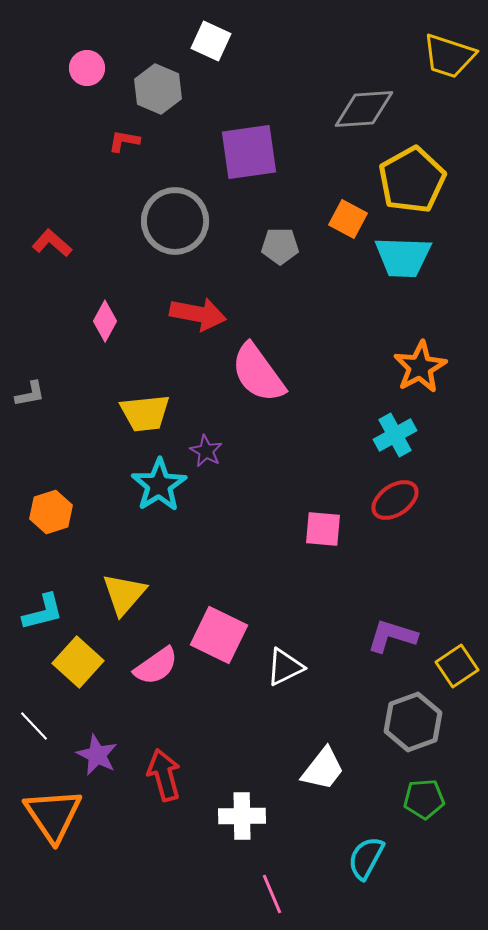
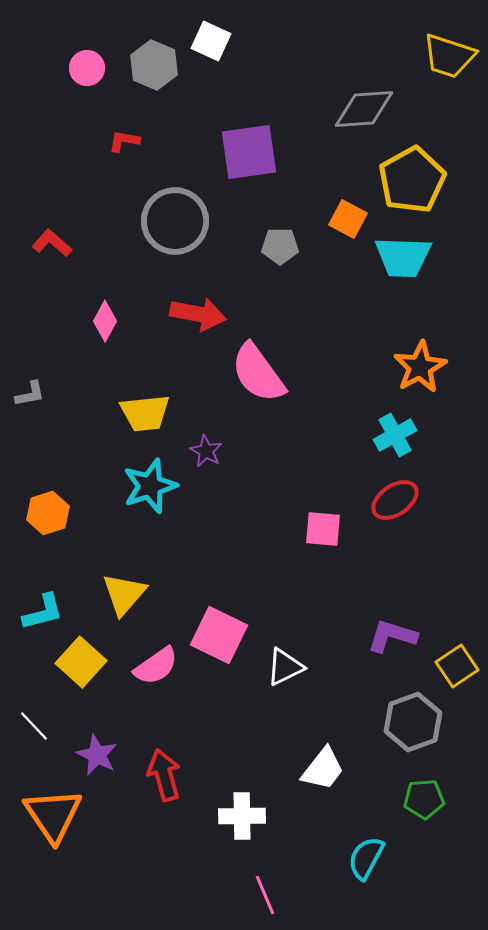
gray hexagon at (158, 89): moved 4 px left, 24 px up
cyan star at (159, 485): moved 9 px left, 1 px down; rotated 14 degrees clockwise
orange hexagon at (51, 512): moved 3 px left, 1 px down
yellow square at (78, 662): moved 3 px right
pink line at (272, 894): moved 7 px left, 1 px down
